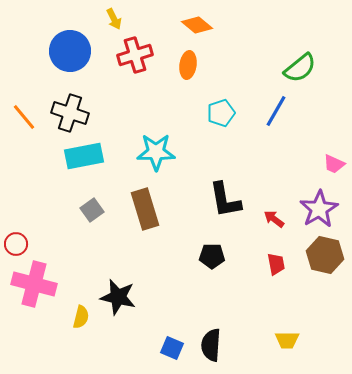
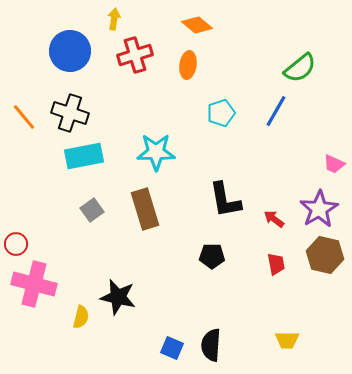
yellow arrow: rotated 145 degrees counterclockwise
